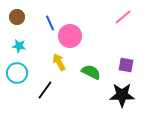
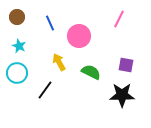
pink line: moved 4 px left, 2 px down; rotated 24 degrees counterclockwise
pink circle: moved 9 px right
cyan star: rotated 16 degrees clockwise
